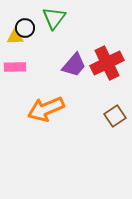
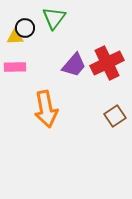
orange arrow: rotated 78 degrees counterclockwise
